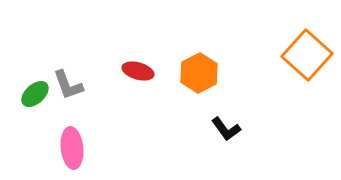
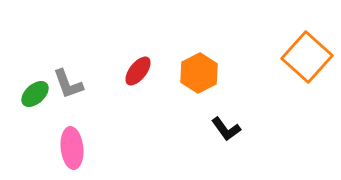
orange square: moved 2 px down
red ellipse: rotated 68 degrees counterclockwise
gray L-shape: moved 1 px up
